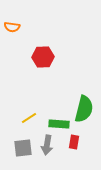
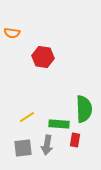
orange semicircle: moved 6 px down
red hexagon: rotated 10 degrees clockwise
green semicircle: rotated 16 degrees counterclockwise
yellow line: moved 2 px left, 1 px up
red rectangle: moved 1 px right, 2 px up
